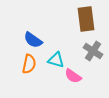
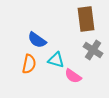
blue semicircle: moved 4 px right
gray cross: moved 1 px up
